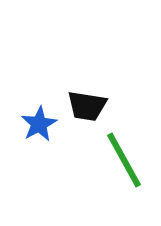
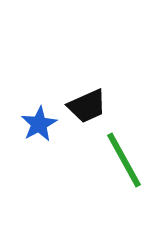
black trapezoid: rotated 33 degrees counterclockwise
